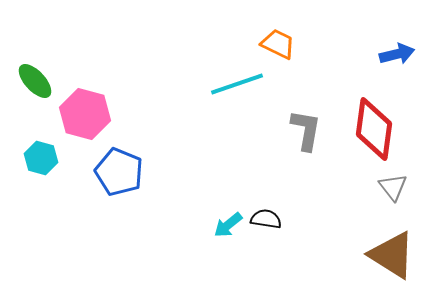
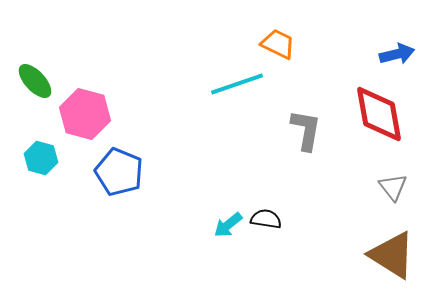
red diamond: moved 5 px right, 15 px up; rotated 18 degrees counterclockwise
